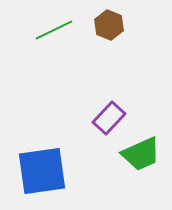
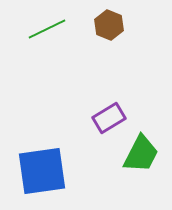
green line: moved 7 px left, 1 px up
purple rectangle: rotated 16 degrees clockwise
green trapezoid: rotated 39 degrees counterclockwise
